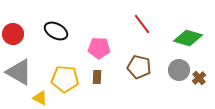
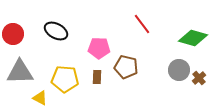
green diamond: moved 5 px right
brown pentagon: moved 13 px left
gray triangle: moved 1 px right; rotated 32 degrees counterclockwise
